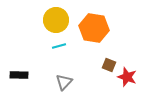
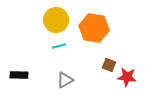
red star: rotated 12 degrees counterclockwise
gray triangle: moved 1 px right, 2 px up; rotated 18 degrees clockwise
